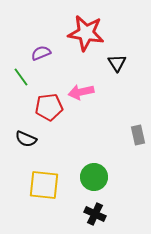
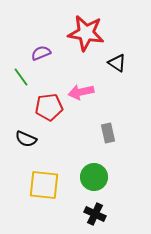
black triangle: rotated 24 degrees counterclockwise
gray rectangle: moved 30 px left, 2 px up
